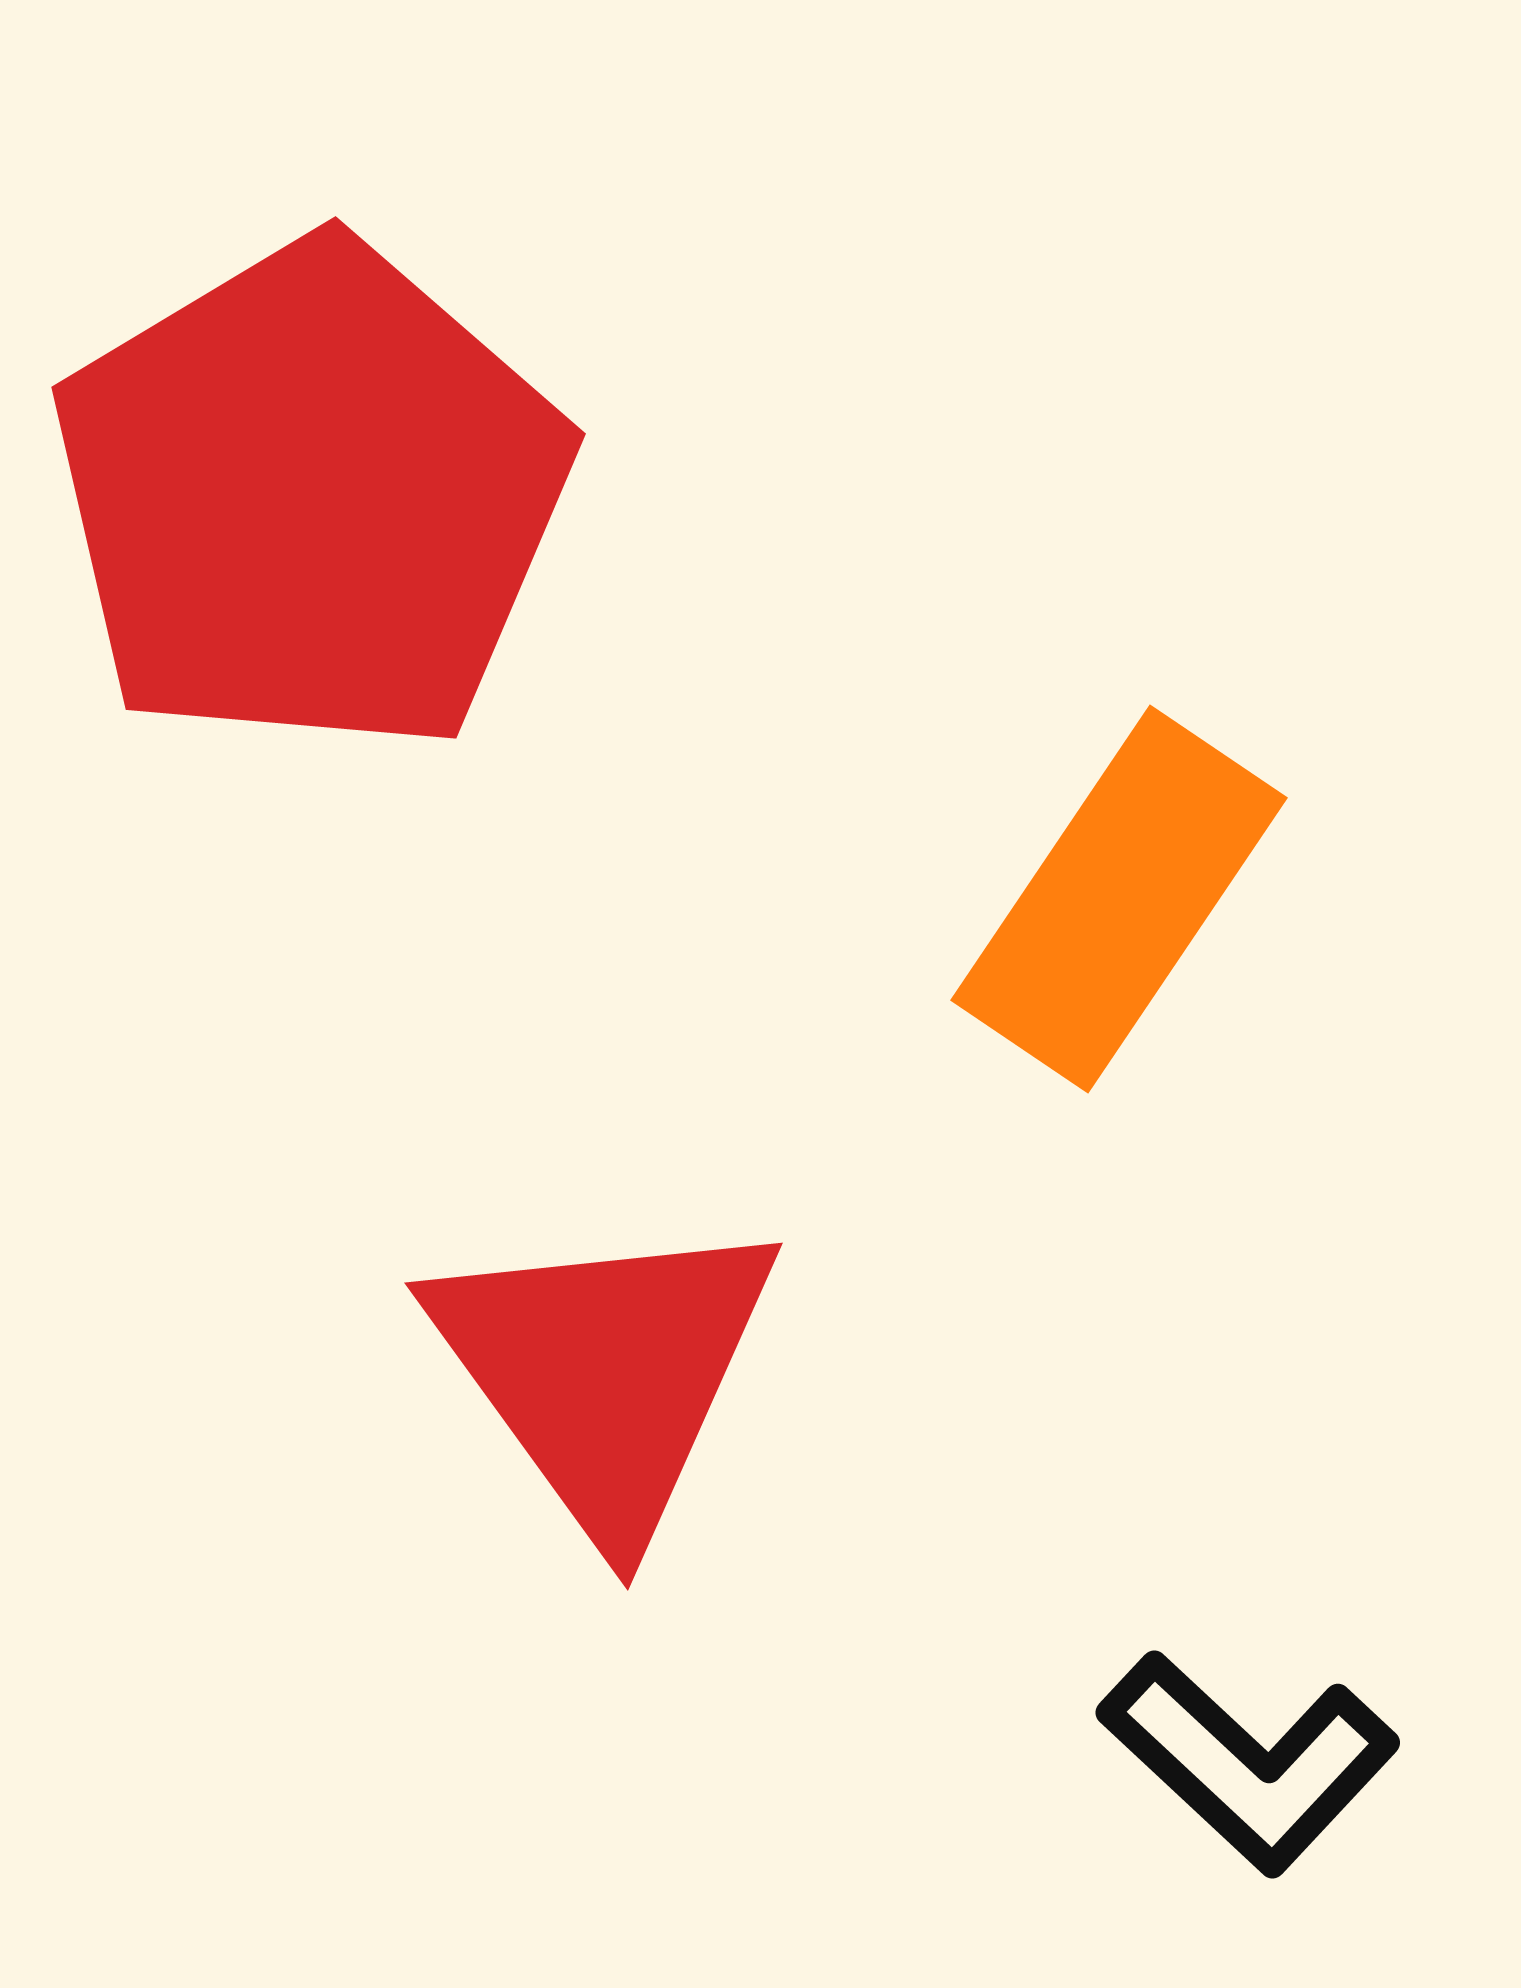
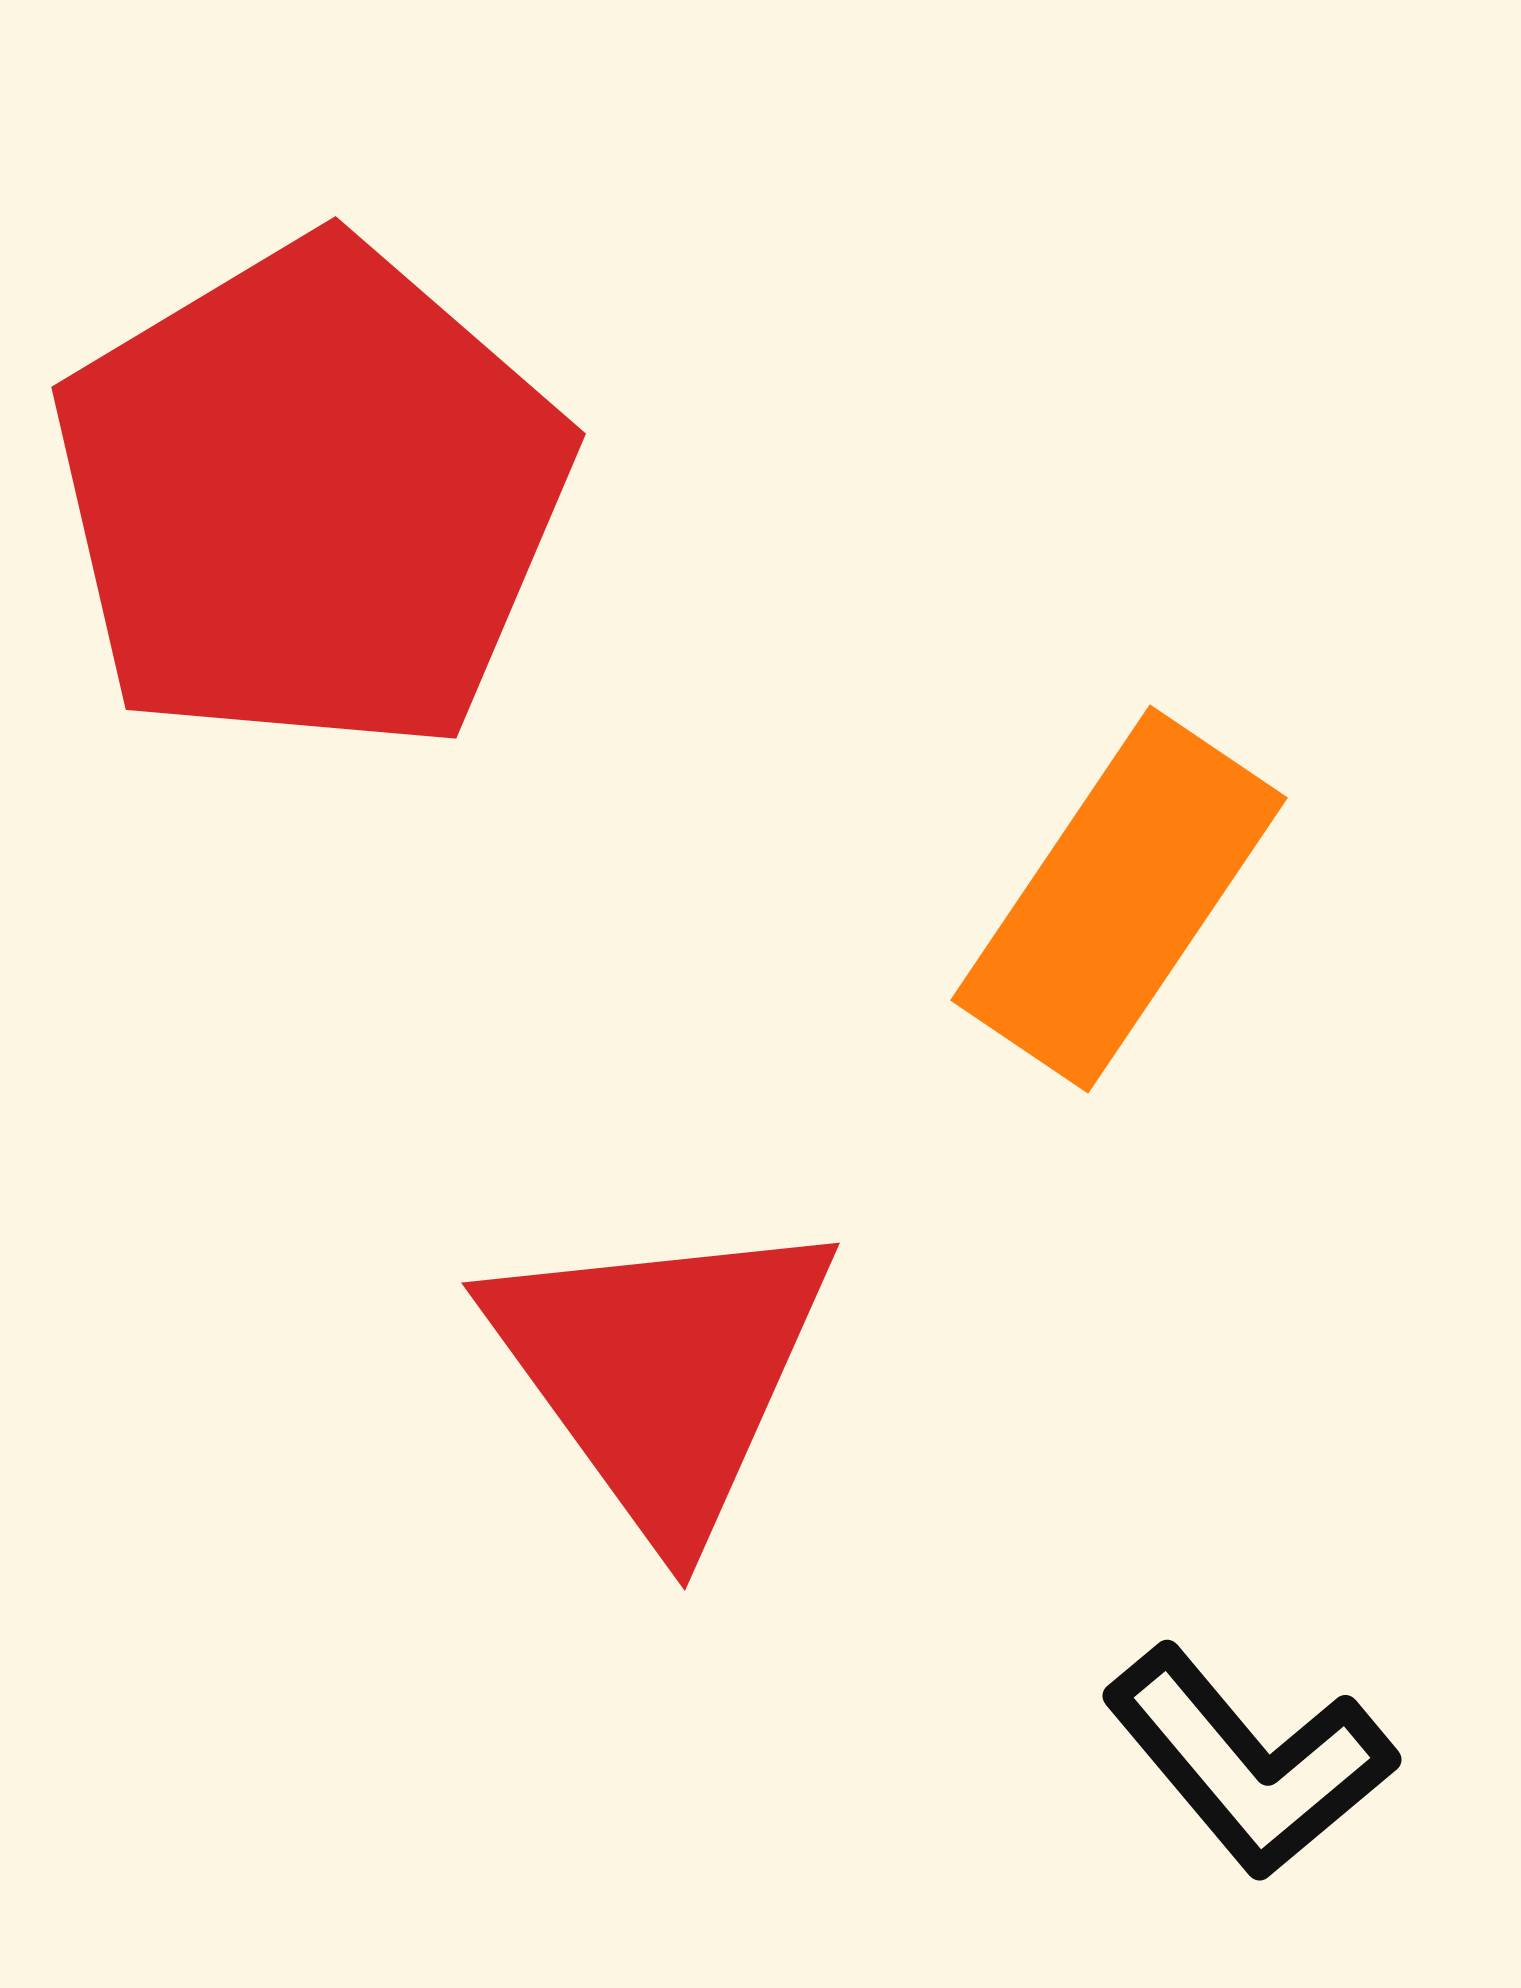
red triangle: moved 57 px right
black L-shape: rotated 7 degrees clockwise
